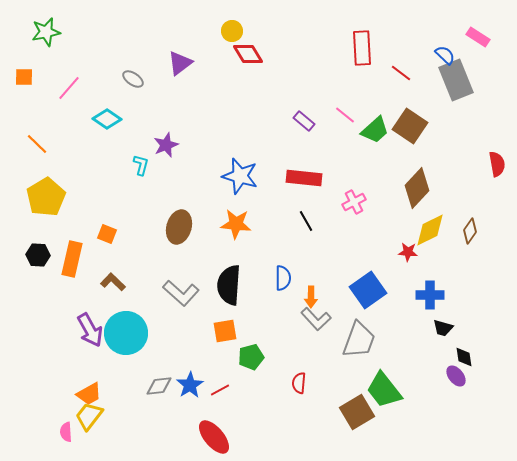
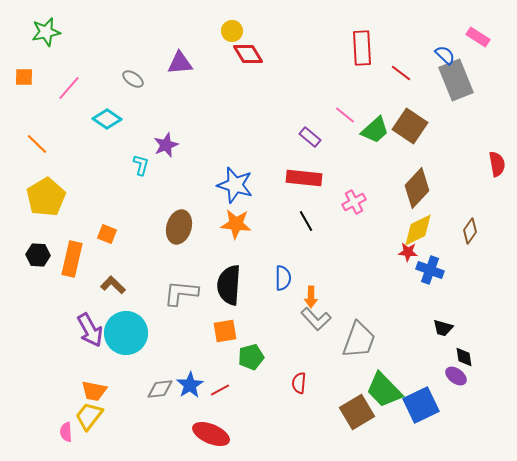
purple triangle at (180, 63): rotated 32 degrees clockwise
purple rectangle at (304, 121): moved 6 px right, 16 px down
blue star at (240, 176): moved 5 px left, 9 px down
yellow diamond at (430, 230): moved 12 px left
brown L-shape at (113, 282): moved 3 px down
blue square at (368, 290): moved 53 px right, 115 px down; rotated 9 degrees clockwise
gray L-shape at (181, 293): rotated 144 degrees clockwise
blue cross at (430, 295): moved 25 px up; rotated 20 degrees clockwise
purple ellipse at (456, 376): rotated 15 degrees counterclockwise
gray diamond at (159, 386): moved 1 px right, 3 px down
green trapezoid at (384, 390): rotated 6 degrees counterclockwise
orange trapezoid at (89, 394): moved 5 px right, 3 px up; rotated 40 degrees clockwise
red ellipse at (214, 437): moved 3 px left, 3 px up; rotated 27 degrees counterclockwise
